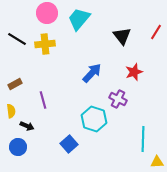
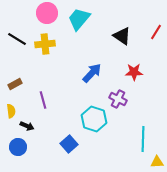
black triangle: rotated 18 degrees counterclockwise
red star: rotated 18 degrees clockwise
